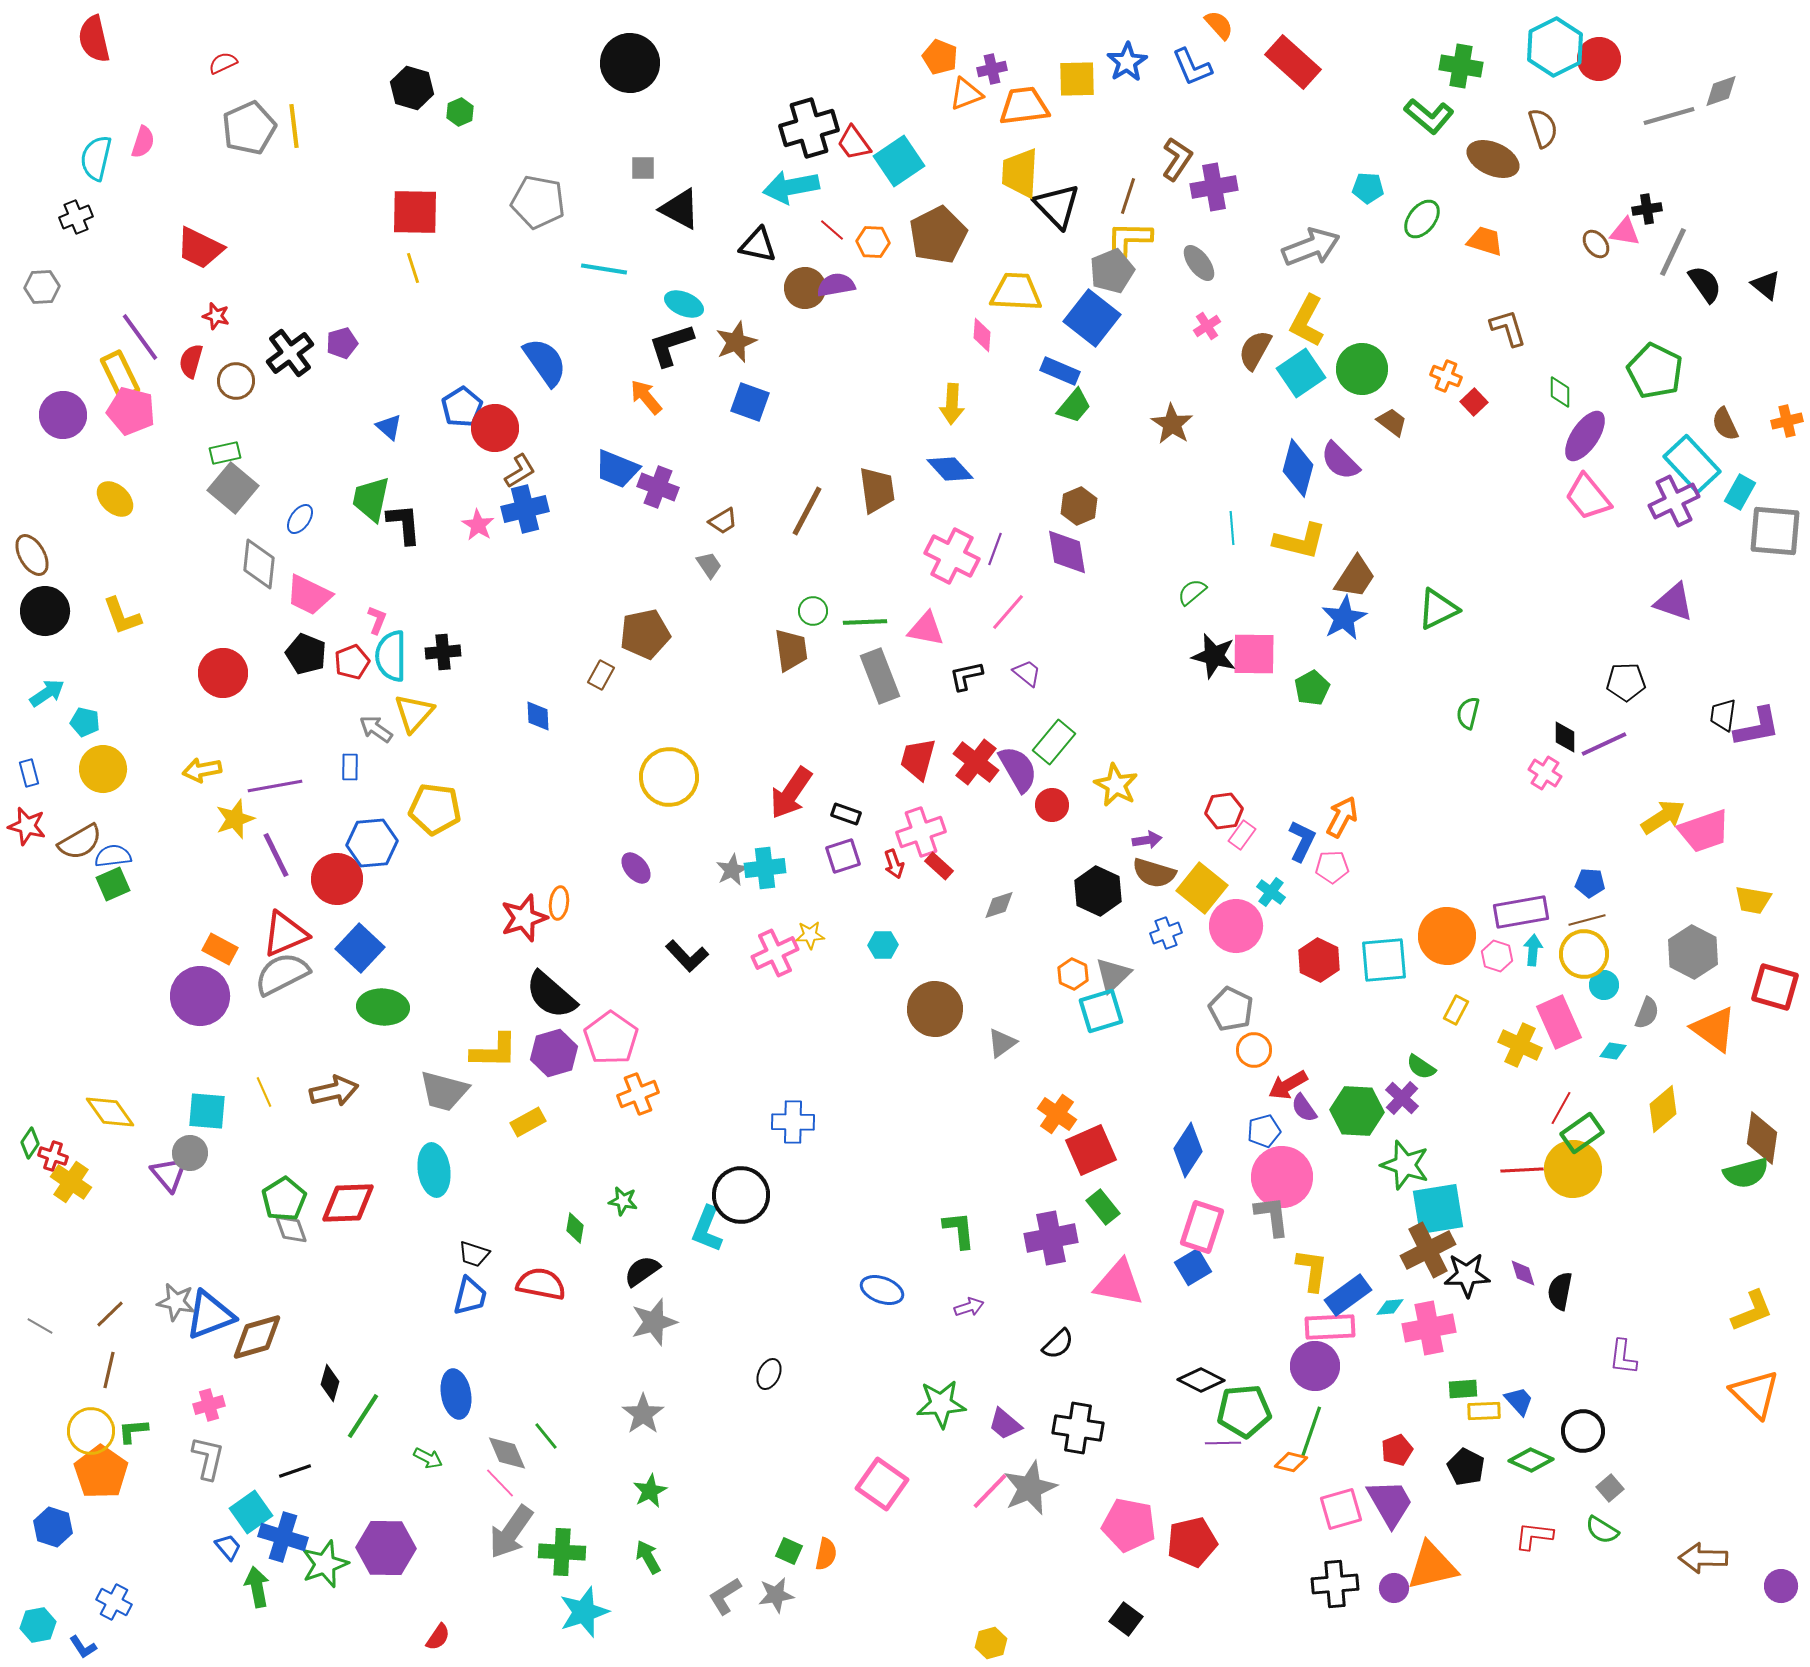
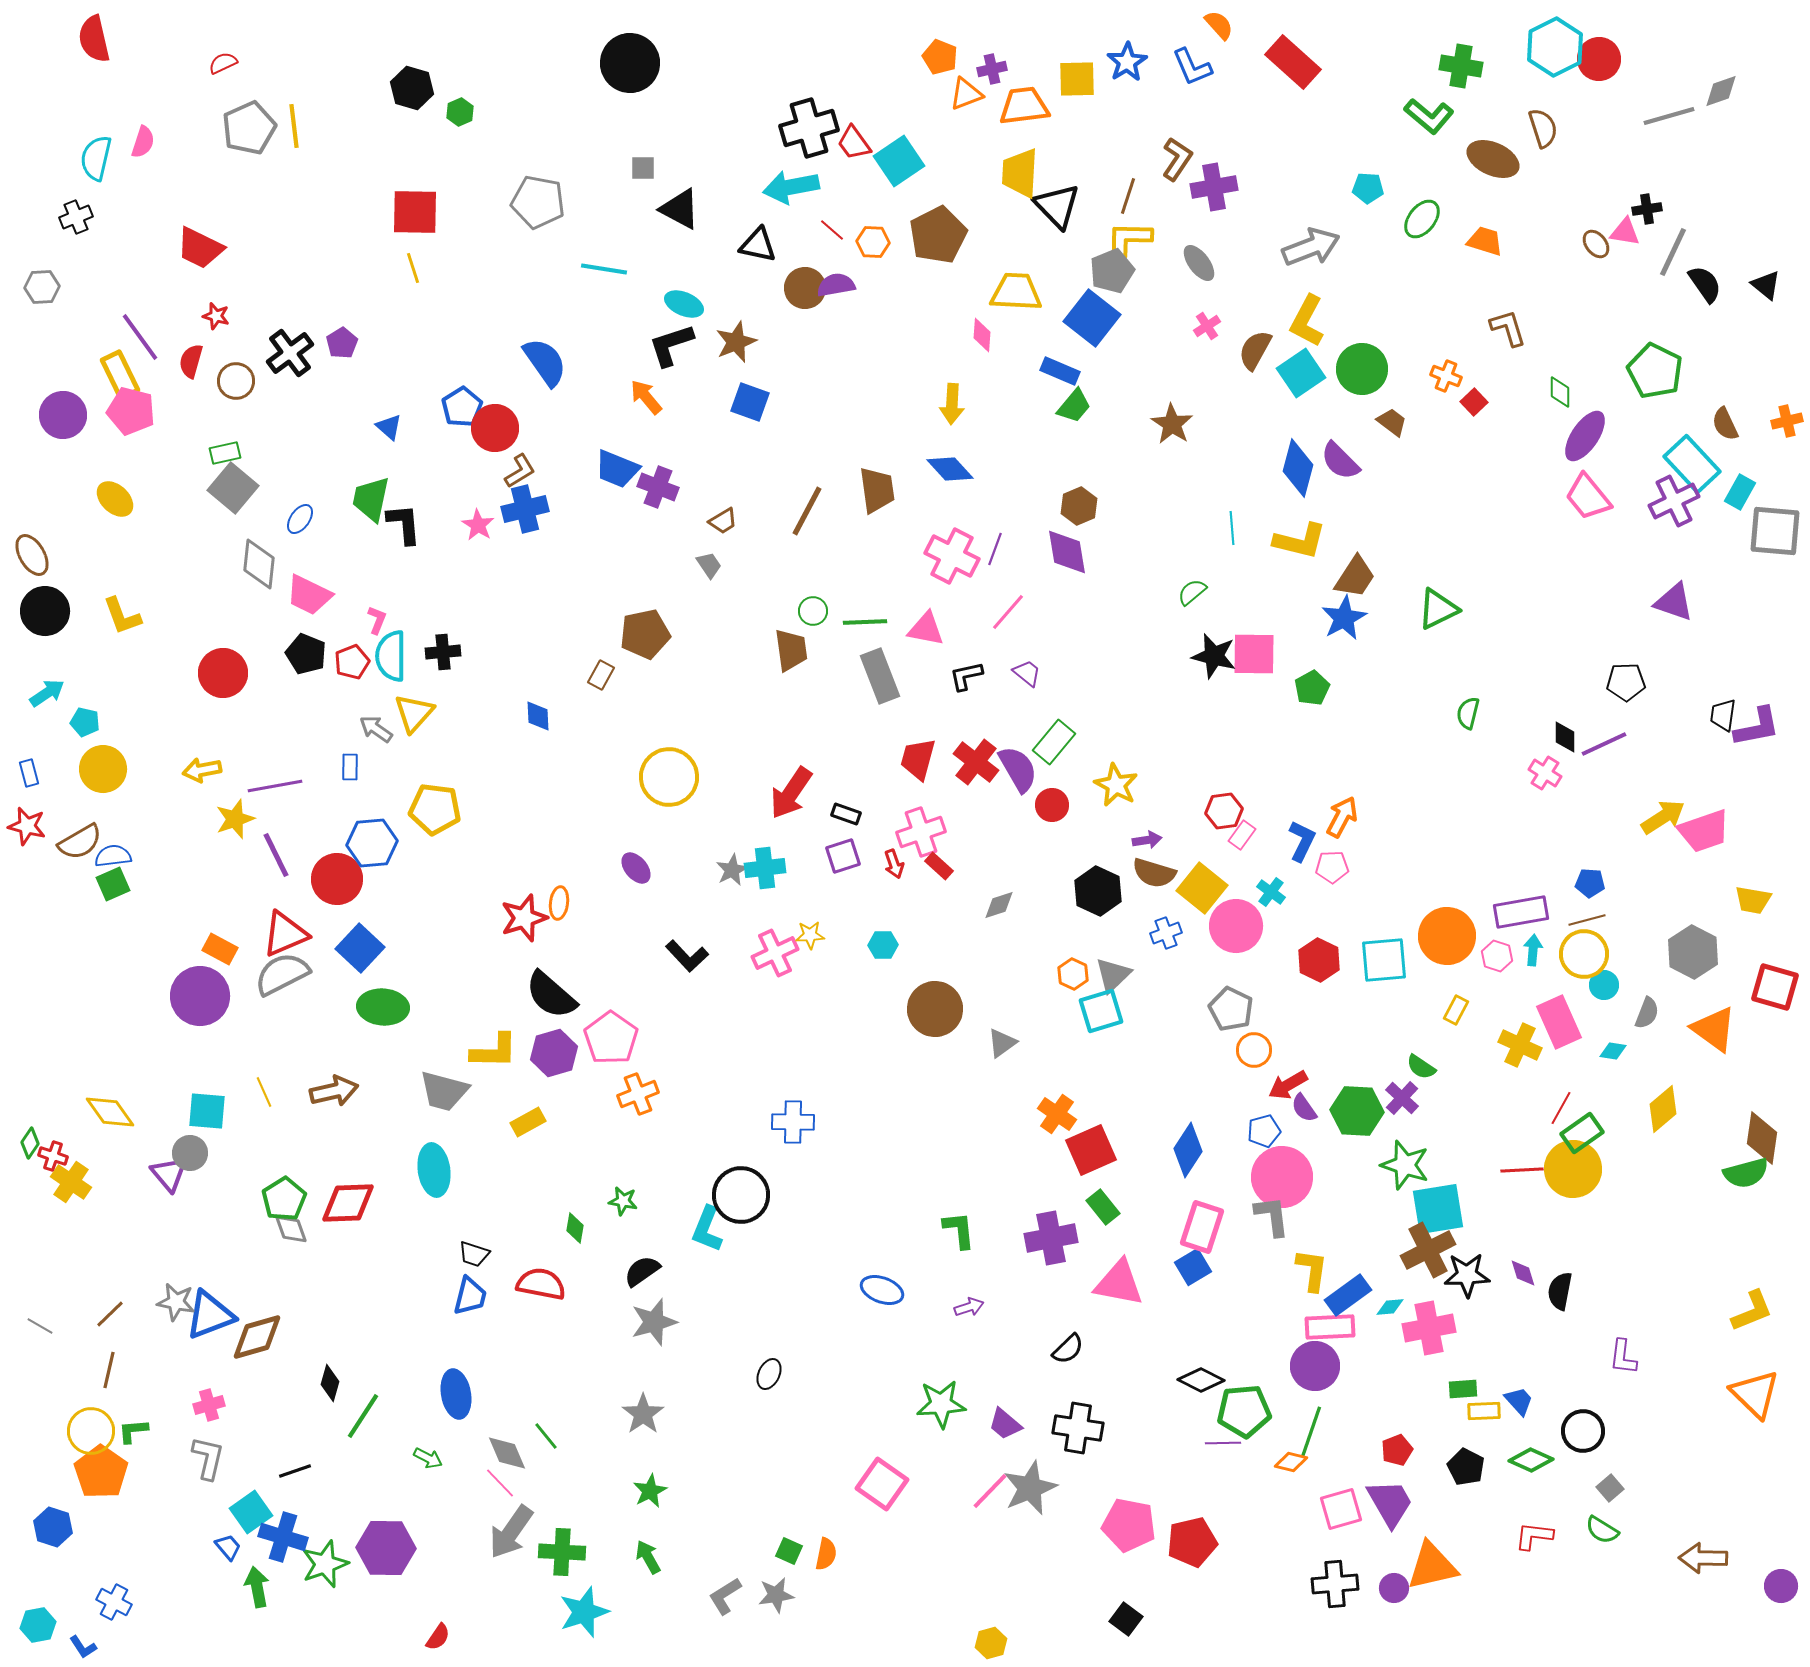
purple pentagon at (342, 343): rotated 16 degrees counterclockwise
black semicircle at (1058, 1344): moved 10 px right, 5 px down
